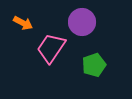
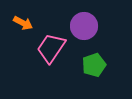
purple circle: moved 2 px right, 4 px down
